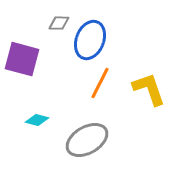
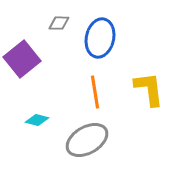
blue ellipse: moved 10 px right, 2 px up; rotated 9 degrees counterclockwise
purple square: rotated 36 degrees clockwise
orange line: moved 5 px left, 9 px down; rotated 36 degrees counterclockwise
yellow L-shape: rotated 12 degrees clockwise
